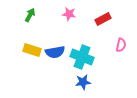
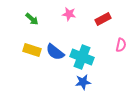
green arrow: moved 2 px right, 4 px down; rotated 104 degrees clockwise
blue semicircle: rotated 48 degrees clockwise
